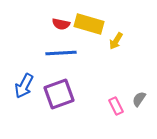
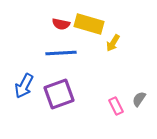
yellow arrow: moved 3 px left, 2 px down
